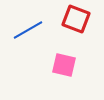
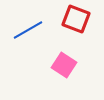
pink square: rotated 20 degrees clockwise
